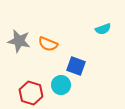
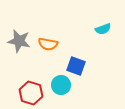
orange semicircle: rotated 12 degrees counterclockwise
